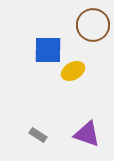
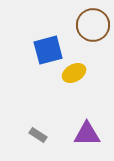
blue square: rotated 16 degrees counterclockwise
yellow ellipse: moved 1 px right, 2 px down
purple triangle: rotated 20 degrees counterclockwise
